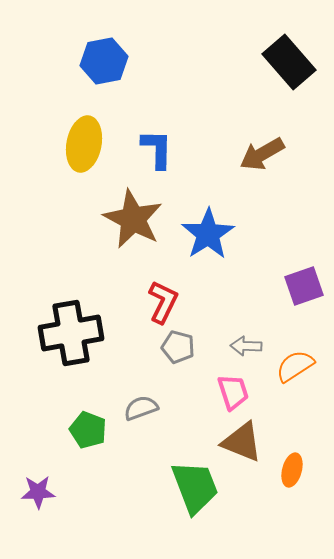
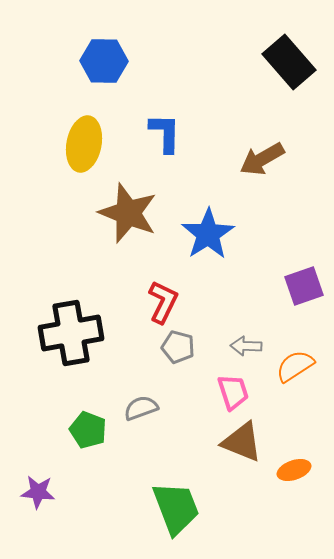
blue hexagon: rotated 12 degrees clockwise
blue L-shape: moved 8 px right, 16 px up
brown arrow: moved 5 px down
brown star: moved 5 px left, 6 px up; rotated 6 degrees counterclockwise
orange ellipse: moved 2 px right; rotated 56 degrees clockwise
green trapezoid: moved 19 px left, 21 px down
purple star: rotated 8 degrees clockwise
